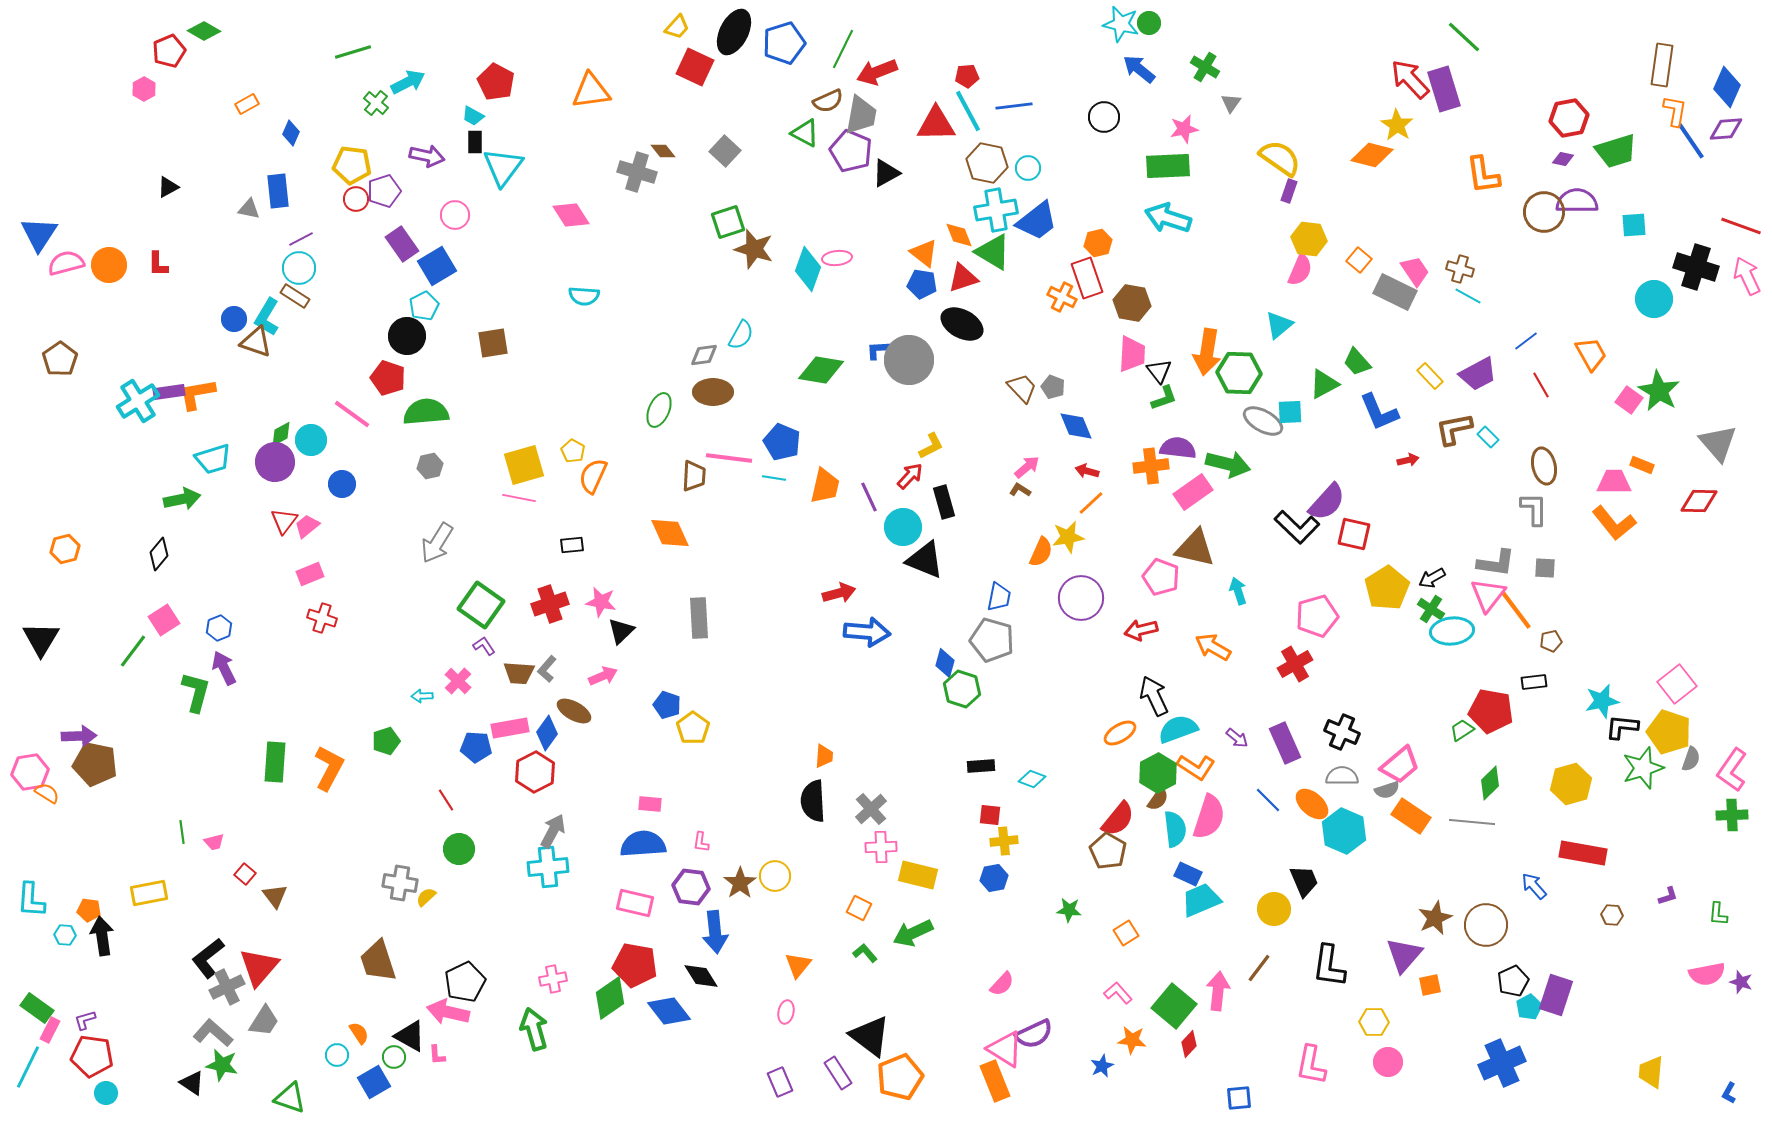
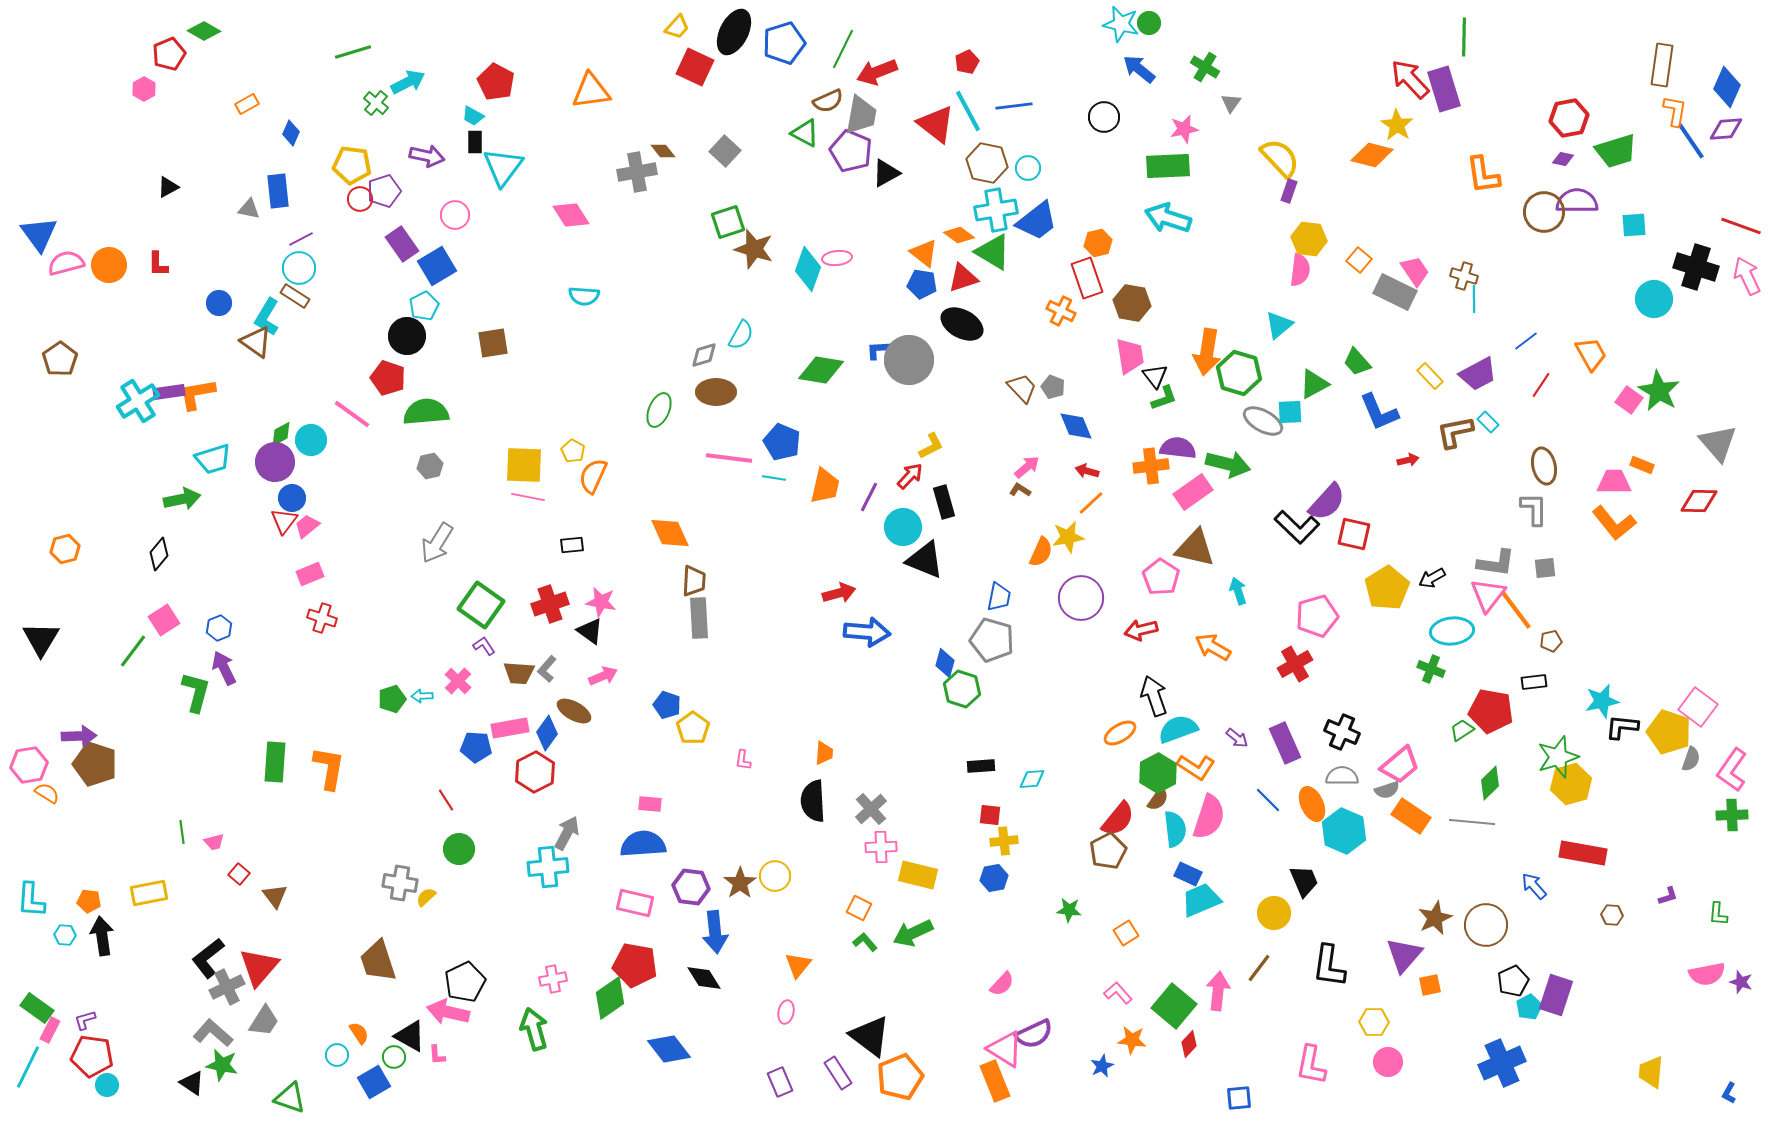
green line at (1464, 37): rotated 48 degrees clockwise
red pentagon at (169, 51): moved 3 px down
red pentagon at (967, 76): moved 14 px up; rotated 20 degrees counterclockwise
red triangle at (936, 124): rotated 39 degrees clockwise
yellow semicircle at (1280, 158): rotated 12 degrees clockwise
gray cross at (637, 172): rotated 27 degrees counterclockwise
red circle at (356, 199): moved 4 px right
blue triangle at (39, 234): rotated 9 degrees counterclockwise
orange diamond at (959, 235): rotated 32 degrees counterclockwise
brown cross at (1460, 269): moved 4 px right, 7 px down
pink semicircle at (1300, 270): rotated 16 degrees counterclockwise
cyan line at (1468, 296): moved 6 px right, 3 px down; rotated 60 degrees clockwise
orange cross at (1062, 297): moved 1 px left, 14 px down
blue circle at (234, 319): moved 15 px left, 16 px up
brown triangle at (256, 342): rotated 16 degrees clockwise
pink trapezoid at (1132, 354): moved 2 px left, 2 px down; rotated 12 degrees counterclockwise
gray diamond at (704, 355): rotated 8 degrees counterclockwise
black triangle at (1159, 371): moved 4 px left, 5 px down
green hexagon at (1239, 373): rotated 15 degrees clockwise
green triangle at (1324, 384): moved 10 px left
red line at (1541, 385): rotated 64 degrees clockwise
brown ellipse at (713, 392): moved 3 px right
brown L-shape at (1454, 429): moved 1 px right, 3 px down
cyan rectangle at (1488, 437): moved 15 px up
yellow square at (524, 465): rotated 18 degrees clockwise
brown trapezoid at (694, 476): moved 105 px down
blue circle at (342, 484): moved 50 px left, 14 px down
purple line at (869, 497): rotated 52 degrees clockwise
pink line at (519, 498): moved 9 px right, 1 px up
gray square at (1545, 568): rotated 10 degrees counterclockwise
pink pentagon at (1161, 577): rotated 12 degrees clockwise
green cross at (1431, 609): moved 60 px down; rotated 12 degrees counterclockwise
black triangle at (621, 631): moved 31 px left; rotated 40 degrees counterclockwise
pink square at (1677, 684): moved 21 px right, 23 px down; rotated 15 degrees counterclockwise
black arrow at (1154, 696): rotated 6 degrees clockwise
green pentagon at (386, 741): moved 6 px right, 42 px up
orange trapezoid at (824, 756): moved 3 px up
brown pentagon at (95, 764): rotated 6 degrees clockwise
orange L-shape at (329, 768): rotated 18 degrees counterclockwise
green star at (1643, 768): moved 85 px left, 11 px up
pink hexagon at (30, 772): moved 1 px left, 7 px up
cyan diamond at (1032, 779): rotated 24 degrees counterclockwise
orange ellipse at (1312, 804): rotated 24 degrees clockwise
gray arrow at (553, 831): moved 14 px right, 2 px down
pink L-shape at (701, 842): moved 42 px right, 82 px up
brown pentagon at (1108, 851): rotated 15 degrees clockwise
red square at (245, 874): moved 6 px left
yellow circle at (1274, 909): moved 4 px down
orange pentagon at (89, 910): moved 9 px up
green L-shape at (865, 953): moved 11 px up
black diamond at (701, 976): moved 3 px right, 2 px down
blue diamond at (669, 1011): moved 38 px down
cyan circle at (106, 1093): moved 1 px right, 8 px up
